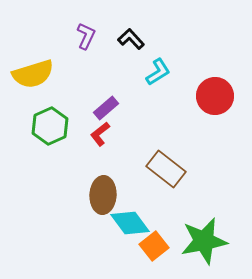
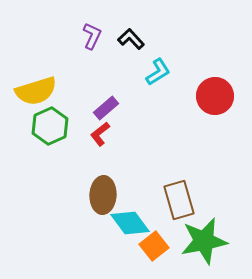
purple L-shape: moved 6 px right
yellow semicircle: moved 3 px right, 17 px down
brown rectangle: moved 13 px right, 31 px down; rotated 36 degrees clockwise
